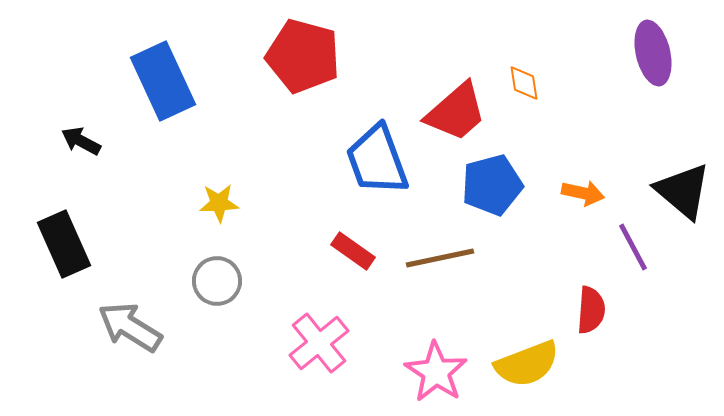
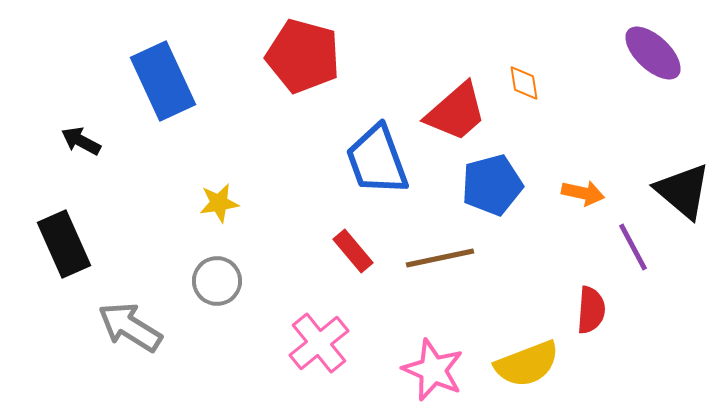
purple ellipse: rotated 34 degrees counterclockwise
yellow star: rotated 6 degrees counterclockwise
red rectangle: rotated 15 degrees clockwise
pink star: moved 3 px left, 2 px up; rotated 10 degrees counterclockwise
